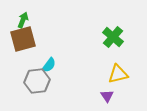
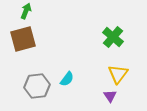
green arrow: moved 3 px right, 9 px up
cyan semicircle: moved 18 px right, 14 px down
yellow triangle: rotated 40 degrees counterclockwise
gray hexagon: moved 5 px down
purple triangle: moved 3 px right
